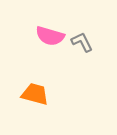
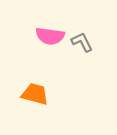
pink semicircle: rotated 8 degrees counterclockwise
